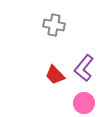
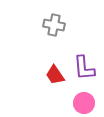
purple L-shape: rotated 44 degrees counterclockwise
red trapezoid: rotated 10 degrees clockwise
